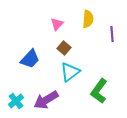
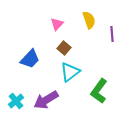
yellow semicircle: moved 1 px right, 1 px down; rotated 24 degrees counterclockwise
